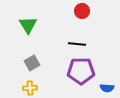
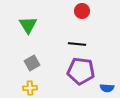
purple pentagon: rotated 8 degrees clockwise
